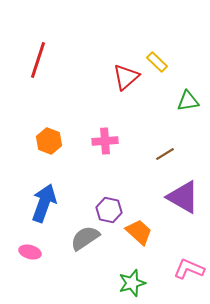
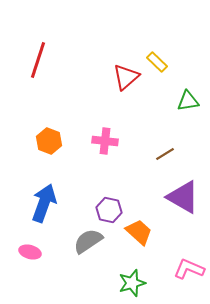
pink cross: rotated 10 degrees clockwise
gray semicircle: moved 3 px right, 3 px down
